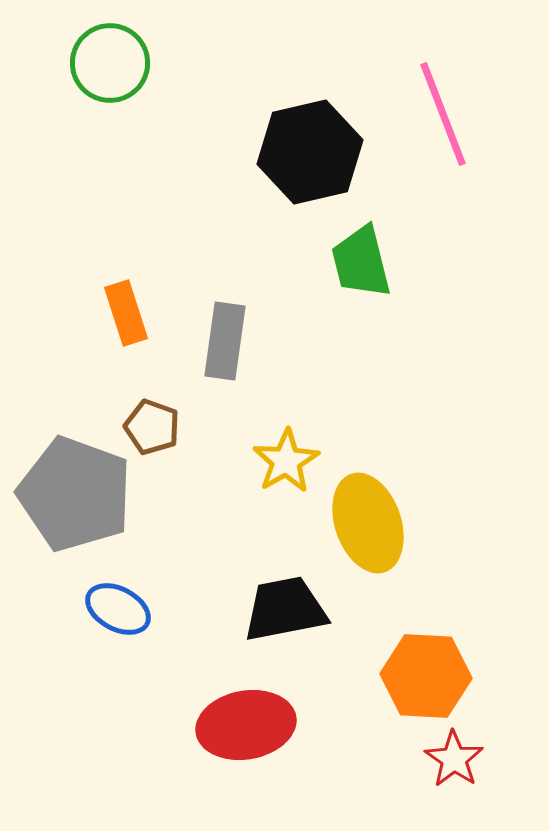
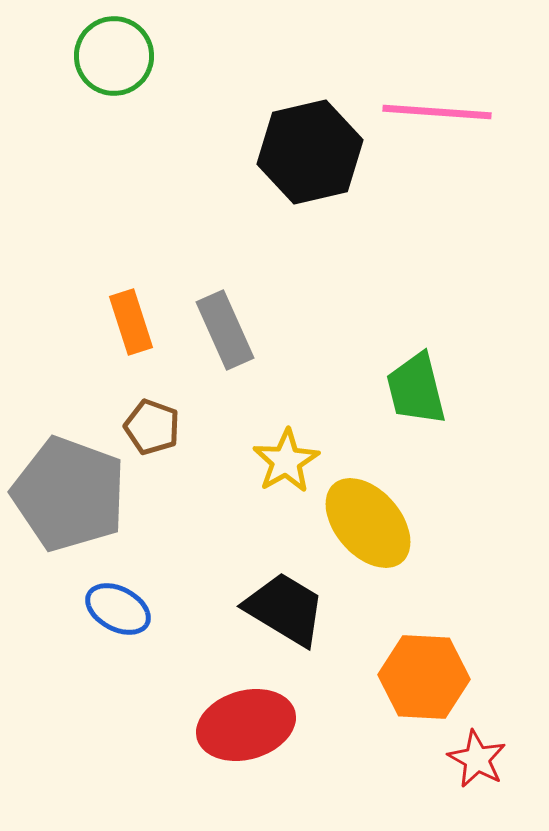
green circle: moved 4 px right, 7 px up
pink line: moved 6 px left, 2 px up; rotated 65 degrees counterclockwise
green trapezoid: moved 55 px right, 127 px down
orange rectangle: moved 5 px right, 9 px down
gray rectangle: moved 11 px up; rotated 32 degrees counterclockwise
gray pentagon: moved 6 px left
yellow ellipse: rotated 22 degrees counterclockwise
black trapezoid: rotated 42 degrees clockwise
orange hexagon: moved 2 px left, 1 px down
red ellipse: rotated 6 degrees counterclockwise
red star: moved 23 px right; rotated 6 degrees counterclockwise
